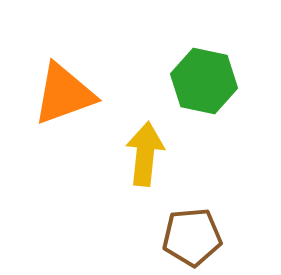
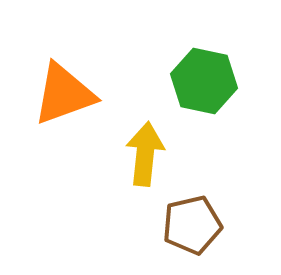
brown pentagon: moved 12 px up; rotated 8 degrees counterclockwise
